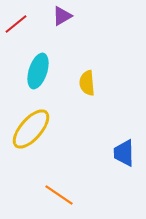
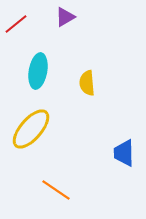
purple triangle: moved 3 px right, 1 px down
cyan ellipse: rotated 8 degrees counterclockwise
orange line: moved 3 px left, 5 px up
